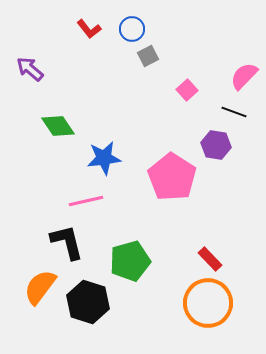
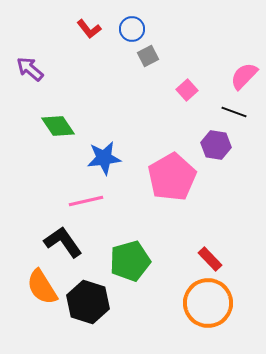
pink pentagon: rotated 9 degrees clockwise
black L-shape: moved 4 px left; rotated 21 degrees counterclockwise
orange semicircle: moved 2 px right; rotated 69 degrees counterclockwise
